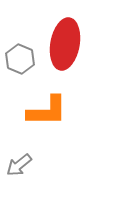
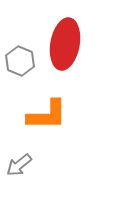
gray hexagon: moved 2 px down
orange L-shape: moved 4 px down
